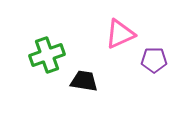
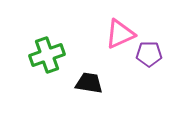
purple pentagon: moved 5 px left, 6 px up
black trapezoid: moved 5 px right, 2 px down
